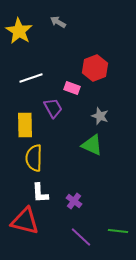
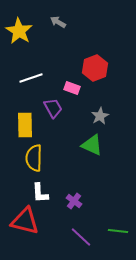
gray star: rotated 24 degrees clockwise
